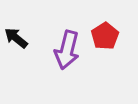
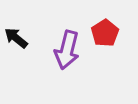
red pentagon: moved 3 px up
